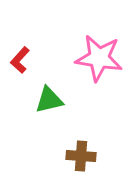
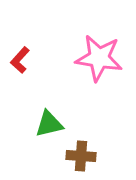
green triangle: moved 24 px down
